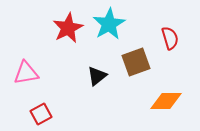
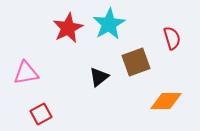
red semicircle: moved 2 px right
black triangle: moved 2 px right, 1 px down
